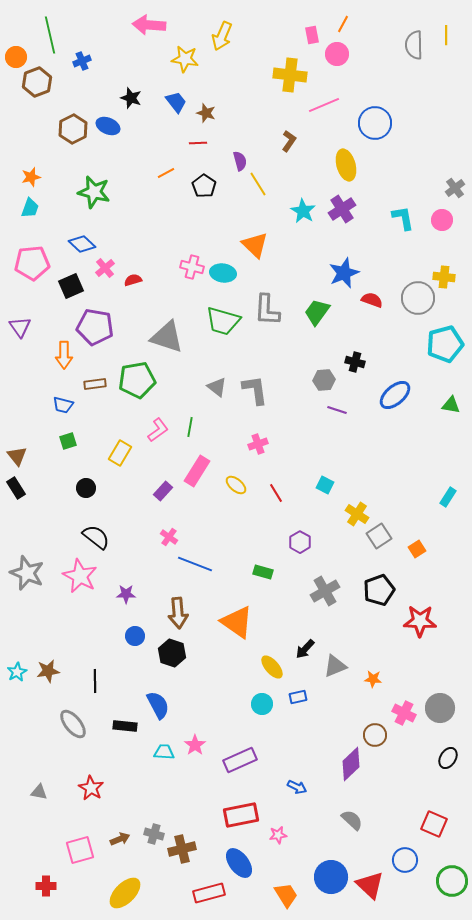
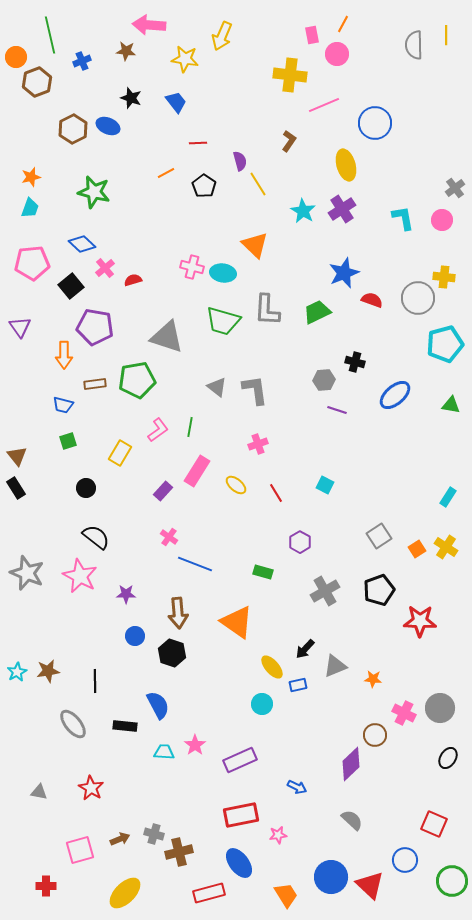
brown star at (206, 113): moved 80 px left, 62 px up; rotated 12 degrees counterclockwise
black square at (71, 286): rotated 15 degrees counterclockwise
green trapezoid at (317, 312): rotated 28 degrees clockwise
yellow cross at (357, 514): moved 89 px right, 33 px down
blue rectangle at (298, 697): moved 12 px up
brown cross at (182, 849): moved 3 px left, 3 px down
